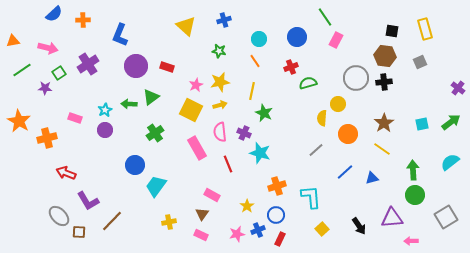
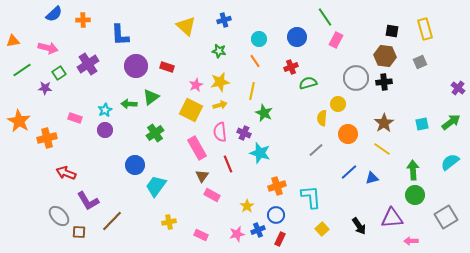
blue L-shape at (120, 35): rotated 25 degrees counterclockwise
blue line at (345, 172): moved 4 px right
brown triangle at (202, 214): moved 38 px up
